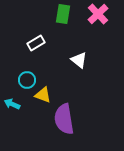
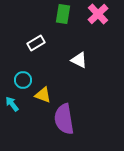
white triangle: rotated 12 degrees counterclockwise
cyan circle: moved 4 px left
cyan arrow: rotated 28 degrees clockwise
